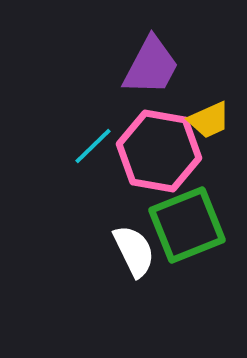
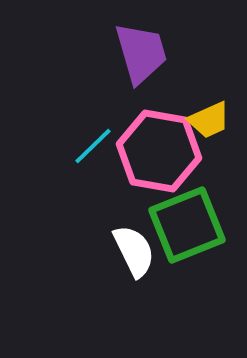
purple trapezoid: moved 10 px left, 13 px up; rotated 44 degrees counterclockwise
